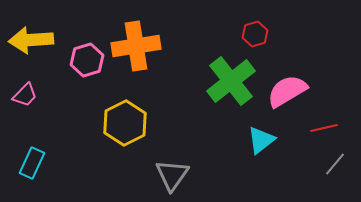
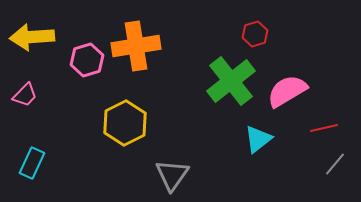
yellow arrow: moved 1 px right, 3 px up
cyan triangle: moved 3 px left, 1 px up
